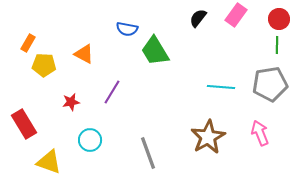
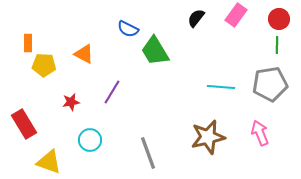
black semicircle: moved 2 px left
blue semicircle: moved 1 px right; rotated 15 degrees clockwise
orange rectangle: rotated 30 degrees counterclockwise
brown star: rotated 16 degrees clockwise
